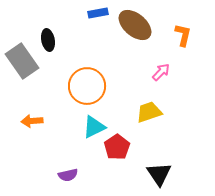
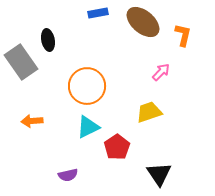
brown ellipse: moved 8 px right, 3 px up
gray rectangle: moved 1 px left, 1 px down
cyan triangle: moved 6 px left
